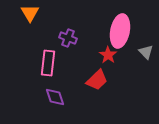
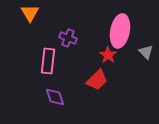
pink rectangle: moved 2 px up
